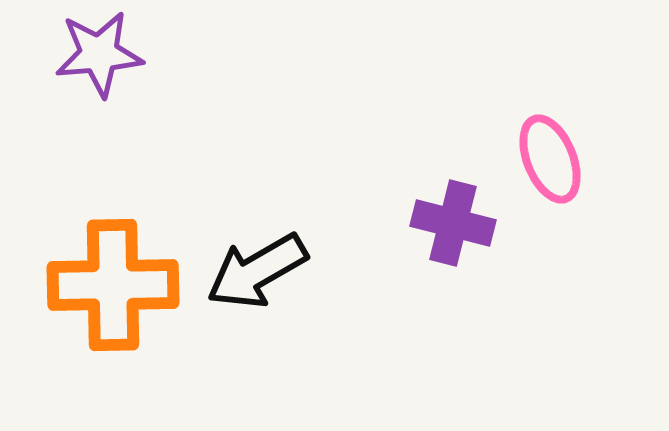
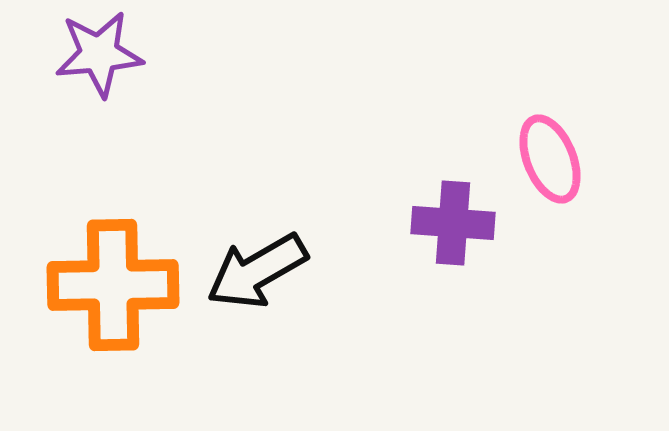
purple cross: rotated 10 degrees counterclockwise
